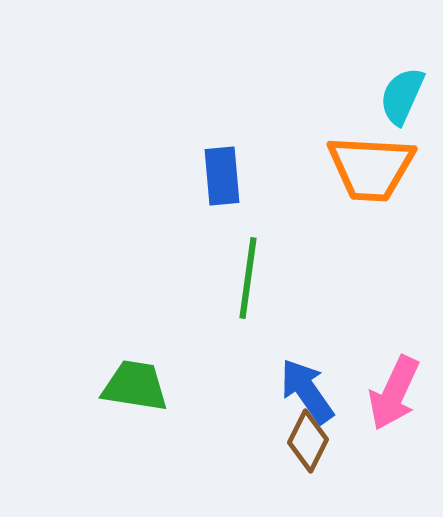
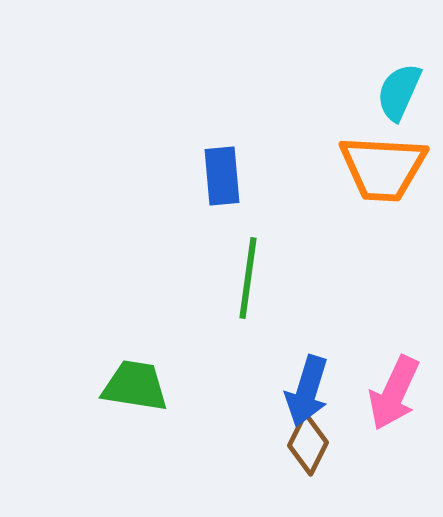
cyan semicircle: moved 3 px left, 4 px up
orange trapezoid: moved 12 px right
blue arrow: rotated 128 degrees counterclockwise
brown diamond: moved 3 px down
